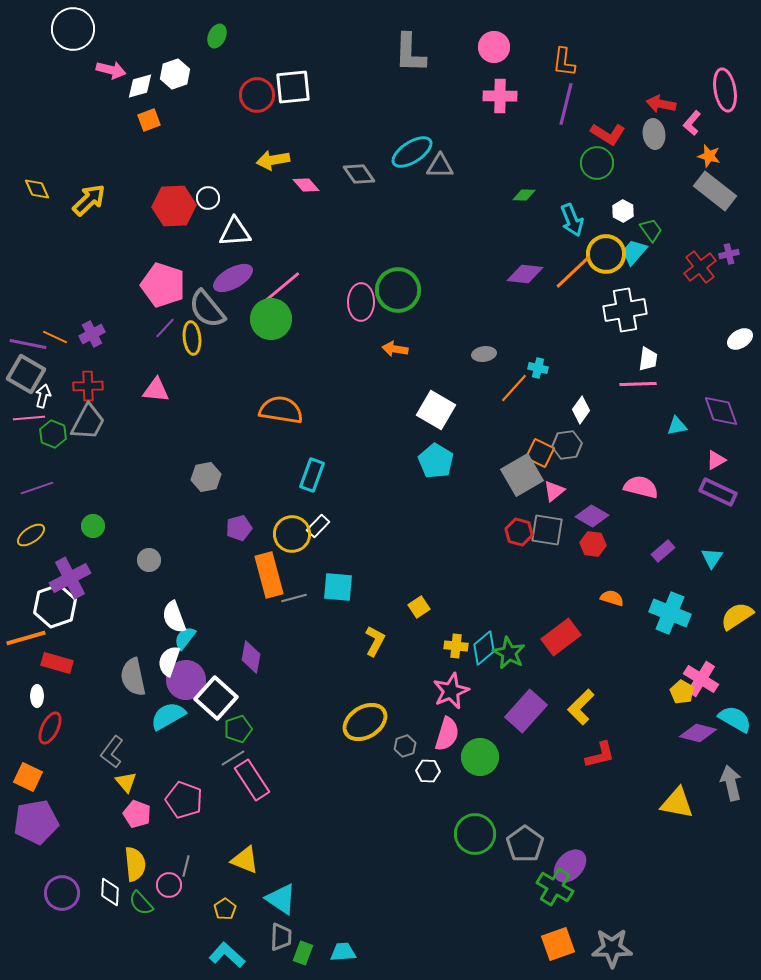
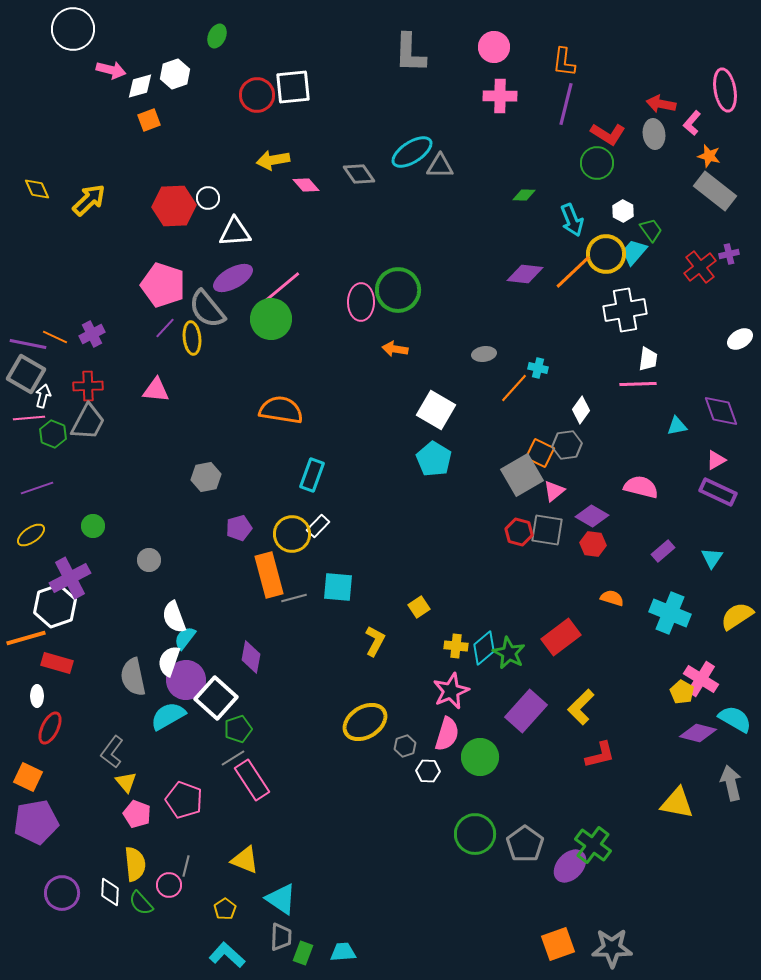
cyan pentagon at (436, 461): moved 2 px left, 2 px up
green cross at (555, 887): moved 38 px right, 42 px up; rotated 6 degrees clockwise
